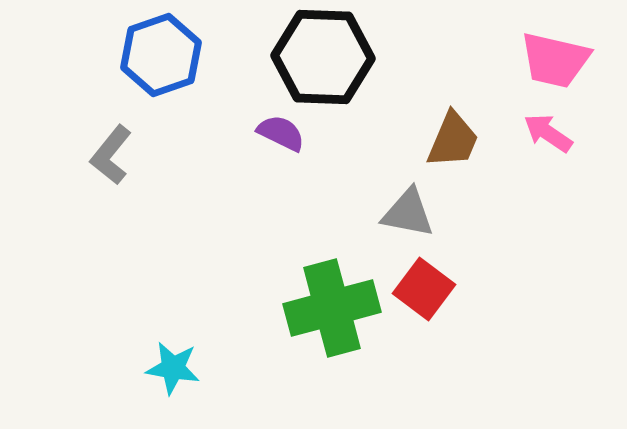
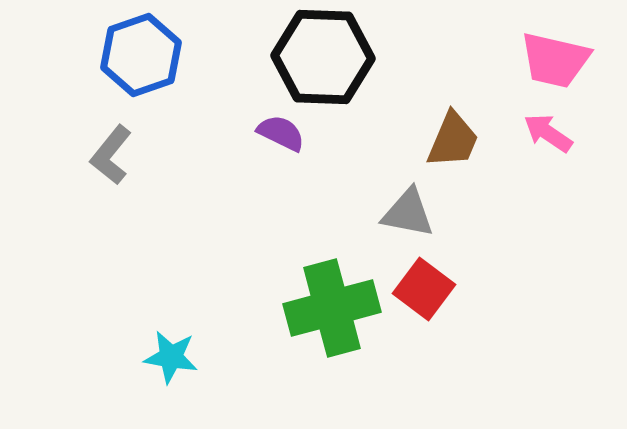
blue hexagon: moved 20 px left
cyan star: moved 2 px left, 11 px up
